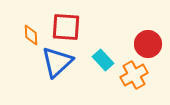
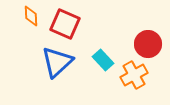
red square: moved 1 px left, 3 px up; rotated 20 degrees clockwise
orange diamond: moved 19 px up
